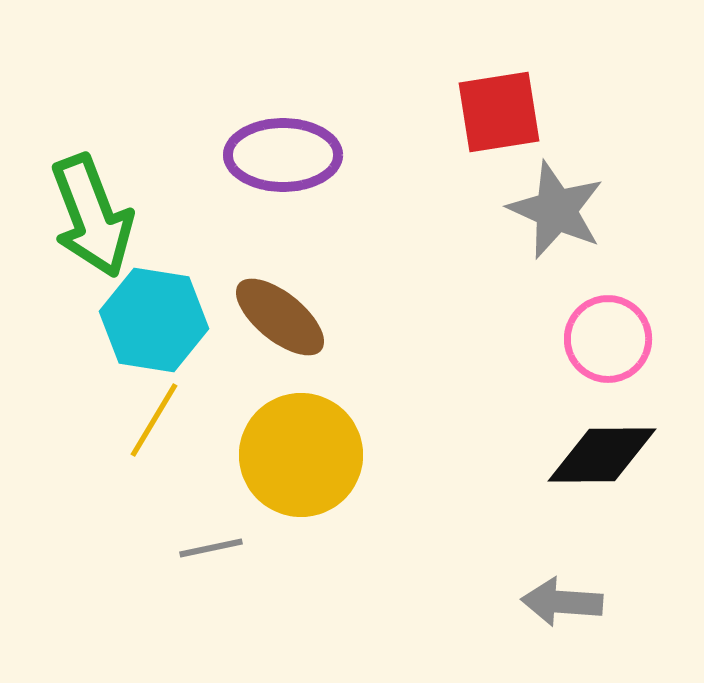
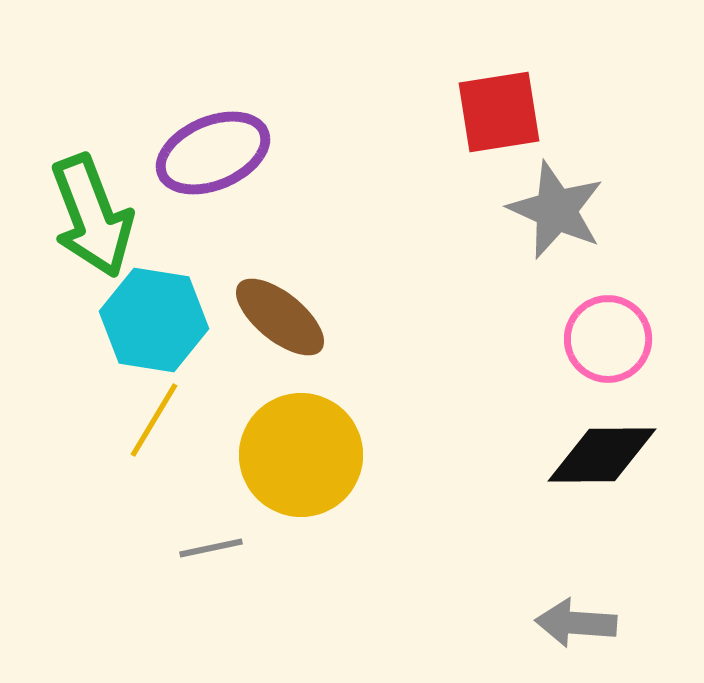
purple ellipse: moved 70 px left, 2 px up; rotated 23 degrees counterclockwise
gray arrow: moved 14 px right, 21 px down
